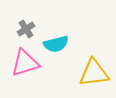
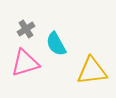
cyan semicircle: rotated 75 degrees clockwise
yellow triangle: moved 2 px left, 2 px up
